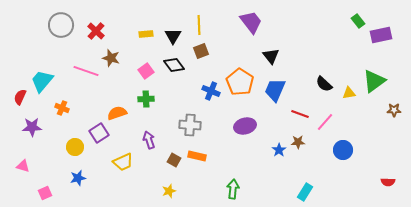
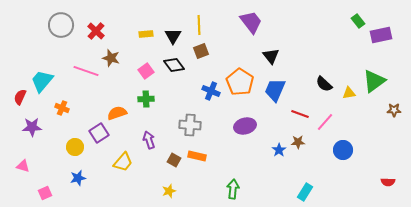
yellow trapezoid at (123, 162): rotated 25 degrees counterclockwise
